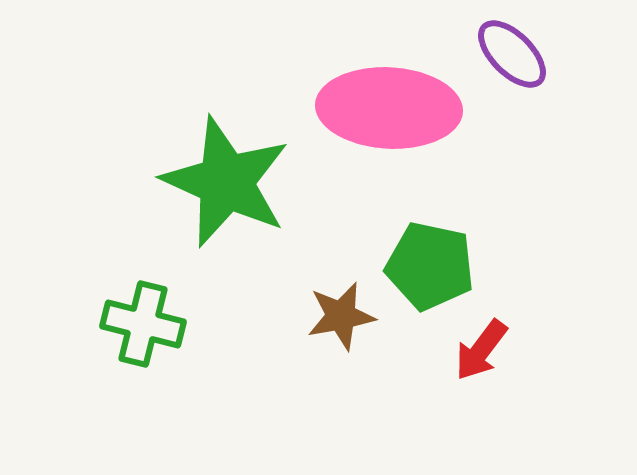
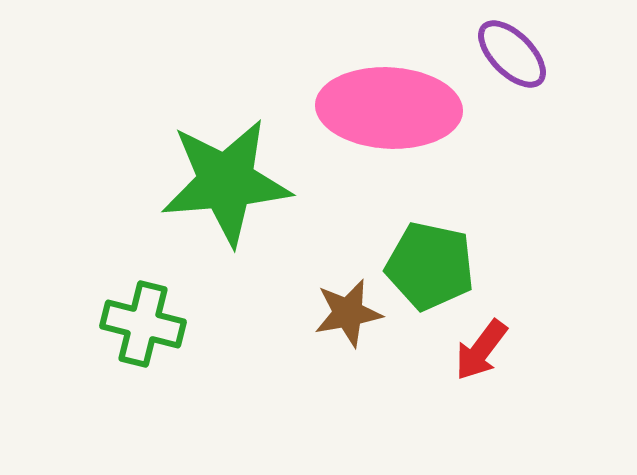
green star: rotated 29 degrees counterclockwise
brown star: moved 7 px right, 3 px up
